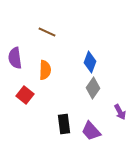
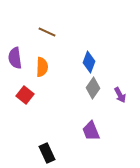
blue diamond: moved 1 px left
orange semicircle: moved 3 px left, 3 px up
purple arrow: moved 17 px up
black rectangle: moved 17 px left, 29 px down; rotated 18 degrees counterclockwise
purple trapezoid: rotated 20 degrees clockwise
